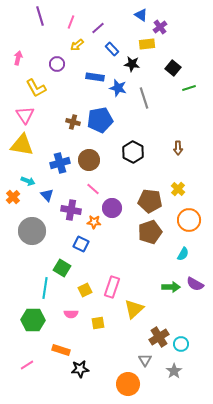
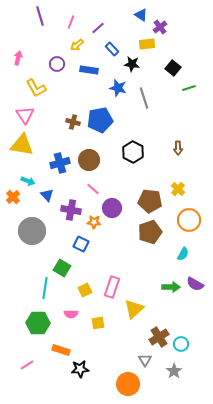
blue rectangle at (95, 77): moved 6 px left, 7 px up
green hexagon at (33, 320): moved 5 px right, 3 px down
